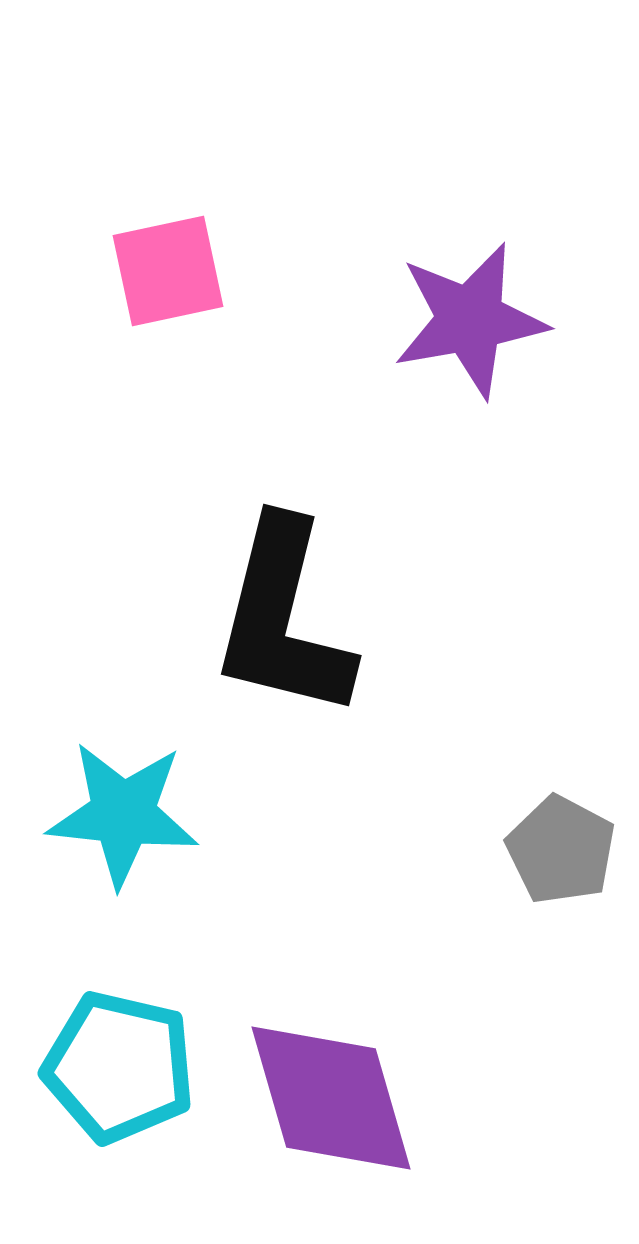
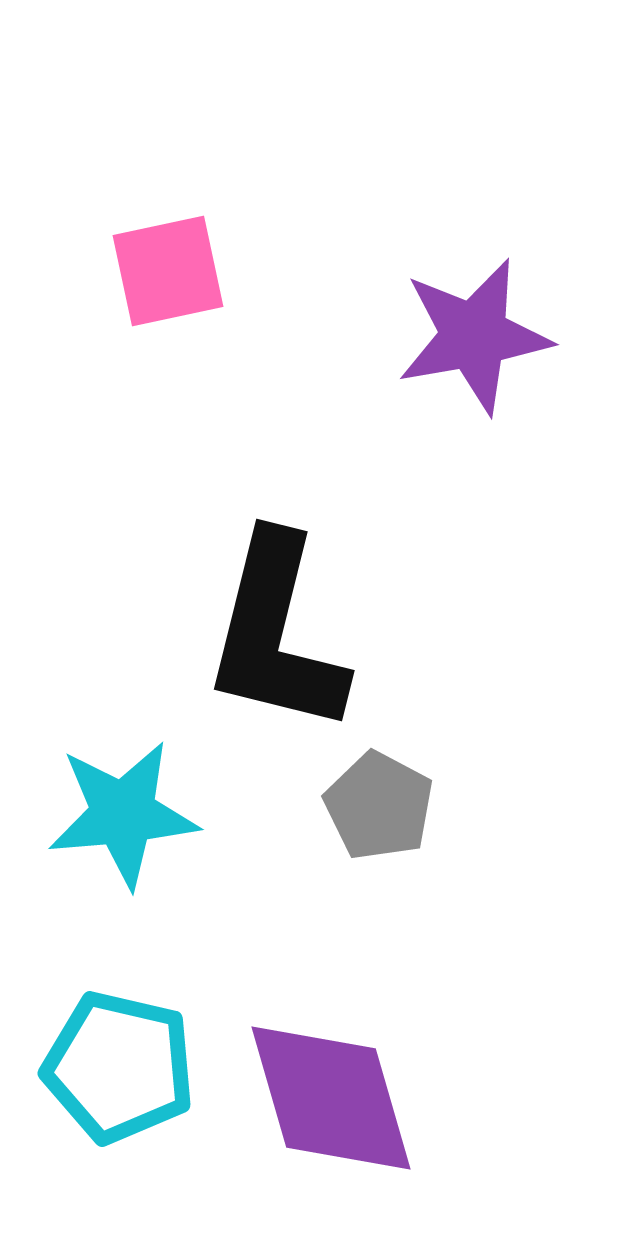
purple star: moved 4 px right, 16 px down
black L-shape: moved 7 px left, 15 px down
cyan star: rotated 11 degrees counterclockwise
gray pentagon: moved 182 px left, 44 px up
